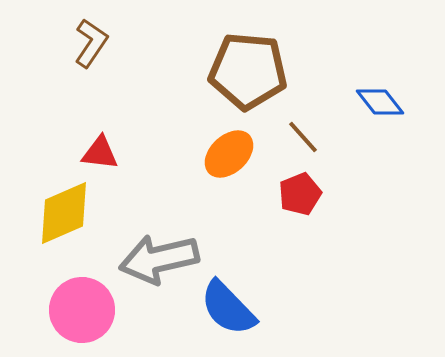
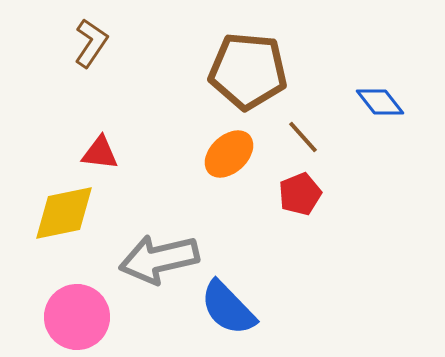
yellow diamond: rotated 12 degrees clockwise
pink circle: moved 5 px left, 7 px down
